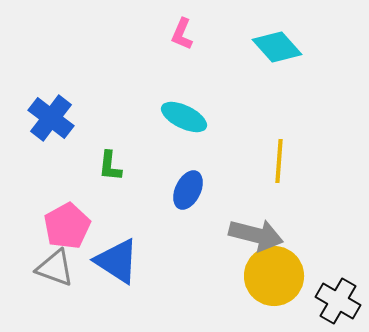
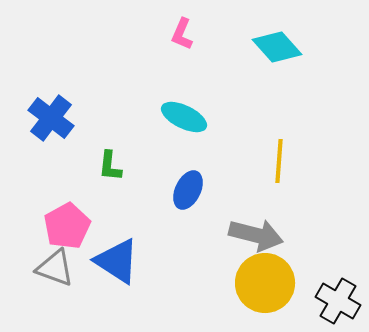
yellow circle: moved 9 px left, 7 px down
